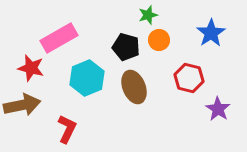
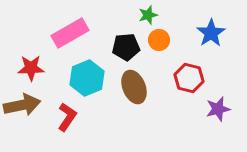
pink rectangle: moved 11 px right, 5 px up
black pentagon: rotated 20 degrees counterclockwise
red star: rotated 16 degrees counterclockwise
purple star: rotated 25 degrees clockwise
red L-shape: moved 12 px up; rotated 8 degrees clockwise
